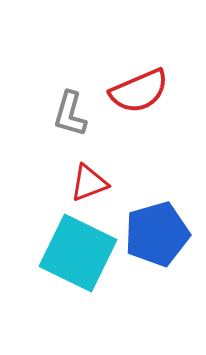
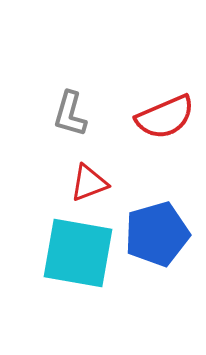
red semicircle: moved 26 px right, 26 px down
cyan square: rotated 16 degrees counterclockwise
